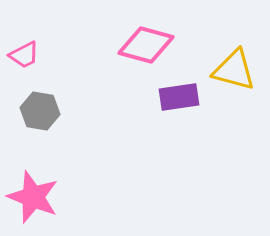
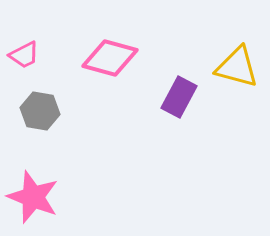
pink diamond: moved 36 px left, 13 px down
yellow triangle: moved 3 px right, 3 px up
purple rectangle: rotated 54 degrees counterclockwise
